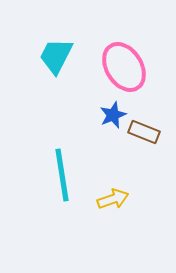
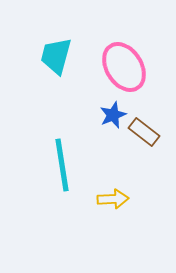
cyan trapezoid: rotated 12 degrees counterclockwise
brown rectangle: rotated 16 degrees clockwise
cyan line: moved 10 px up
yellow arrow: rotated 16 degrees clockwise
